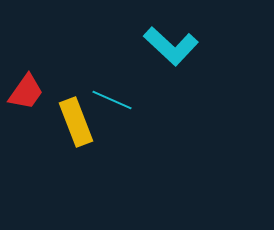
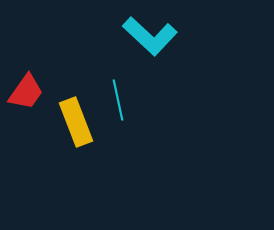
cyan L-shape: moved 21 px left, 10 px up
cyan line: moved 6 px right; rotated 54 degrees clockwise
